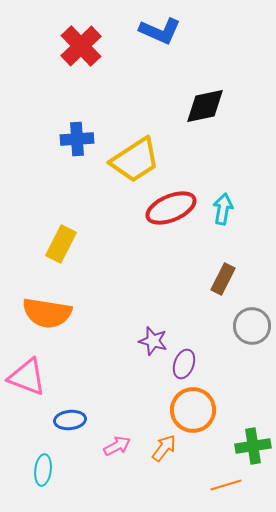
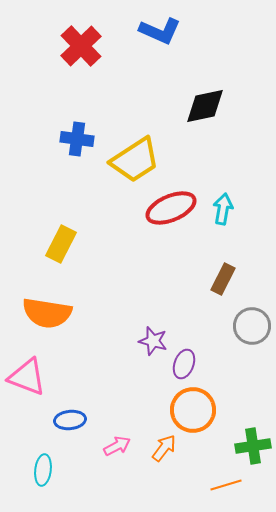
blue cross: rotated 12 degrees clockwise
